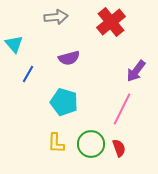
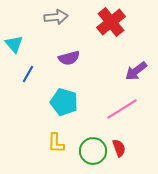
purple arrow: rotated 15 degrees clockwise
pink line: rotated 32 degrees clockwise
green circle: moved 2 px right, 7 px down
